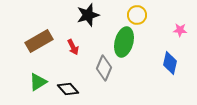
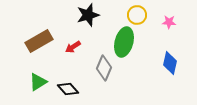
pink star: moved 11 px left, 8 px up
red arrow: rotated 84 degrees clockwise
